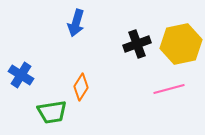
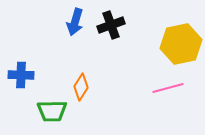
blue arrow: moved 1 px left, 1 px up
black cross: moved 26 px left, 19 px up
blue cross: rotated 30 degrees counterclockwise
pink line: moved 1 px left, 1 px up
green trapezoid: moved 1 px up; rotated 8 degrees clockwise
